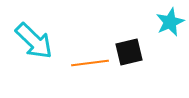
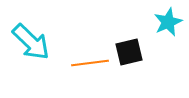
cyan star: moved 2 px left
cyan arrow: moved 3 px left, 1 px down
